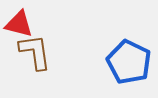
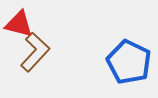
brown L-shape: rotated 51 degrees clockwise
